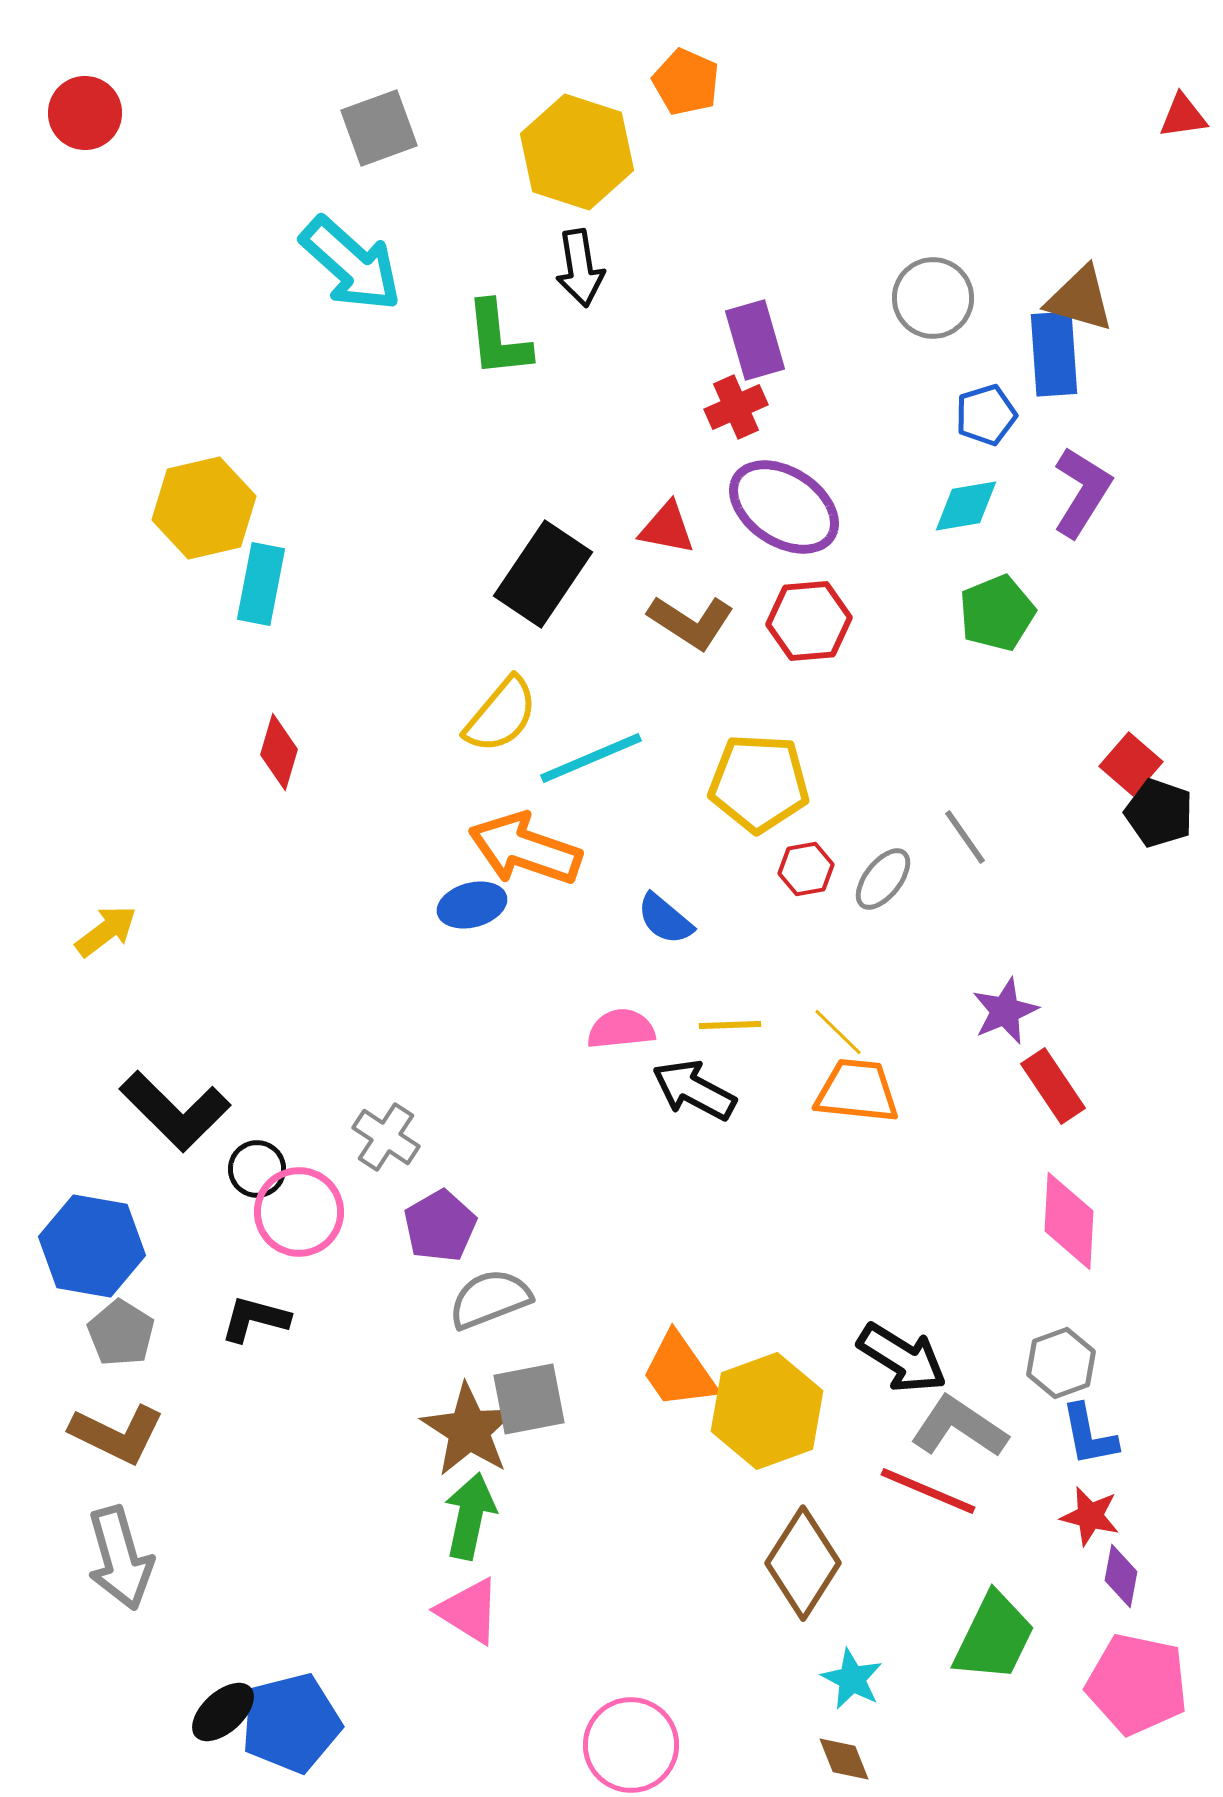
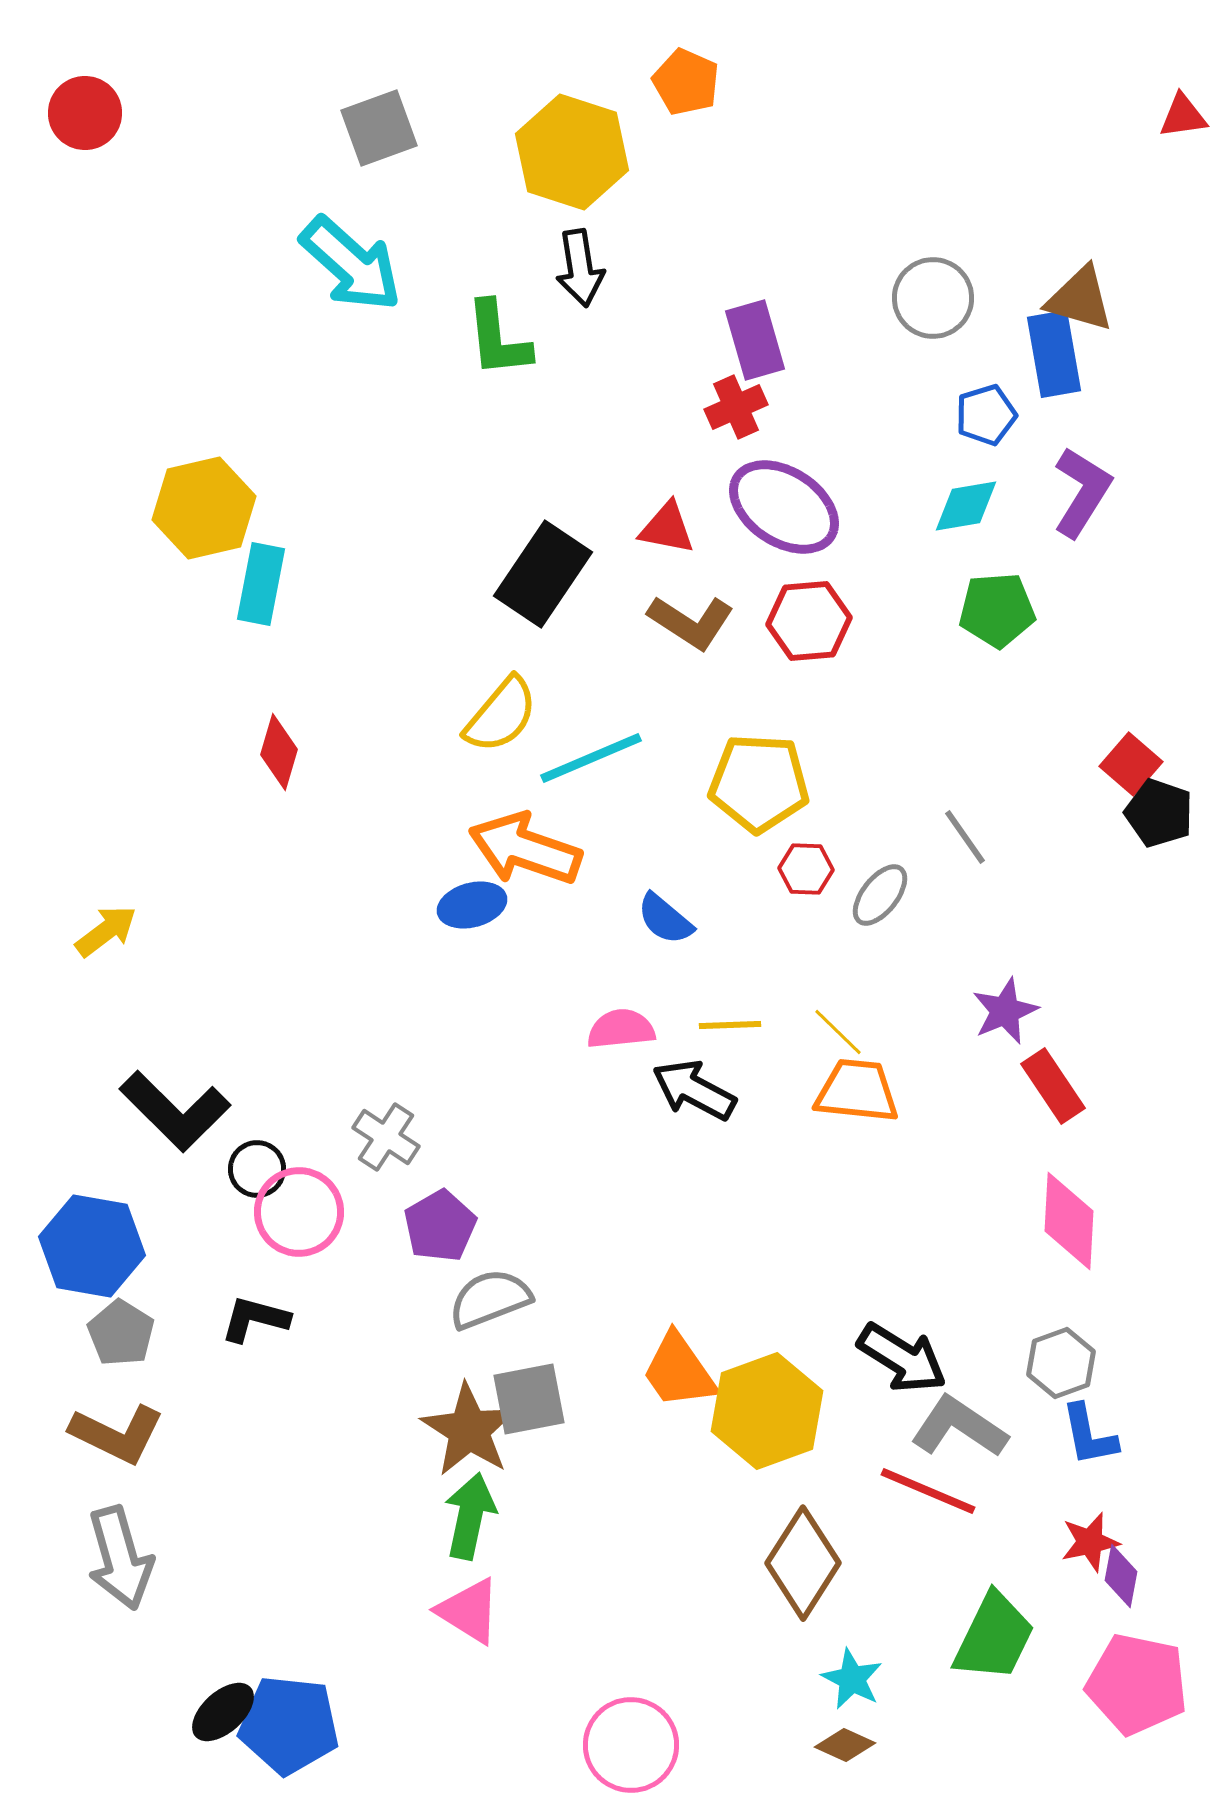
yellow hexagon at (577, 152): moved 5 px left
blue rectangle at (1054, 354): rotated 6 degrees counterclockwise
green pentagon at (997, 613): moved 3 px up; rotated 18 degrees clockwise
red hexagon at (806, 869): rotated 12 degrees clockwise
gray ellipse at (883, 879): moved 3 px left, 16 px down
red star at (1090, 1516): moved 26 px down; rotated 26 degrees counterclockwise
blue pentagon at (291, 1723): moved 2 px left, 2 px down; rotated 20 degrees clockwise
brown diamond at (844, 1759): moved 1 px right, 14 px up; rotated 44 degrees counterclockwise
